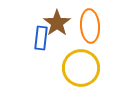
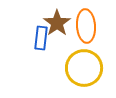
orange ellipse: moved 4 px left
yellow circle: moved 3 px right
